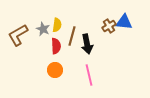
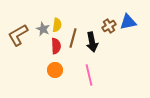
blue triangle: moved 4 px right; rotated 18 degrees counterclockwise
brown line: moved 1 px right, 2 px down
black arrow: moved 5 px right, 2 px up
